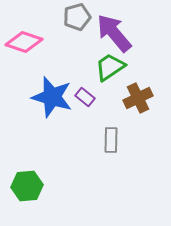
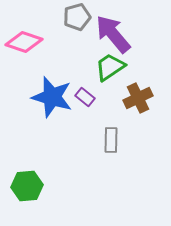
purple arrow: moved 1 px left, 1 px down
